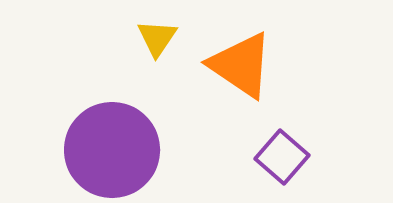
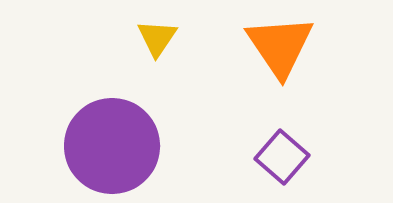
orange triangle: moved 39 px right, 19 px up; rotated 22 degrees clockwise
purple circle: moved 4 px up
